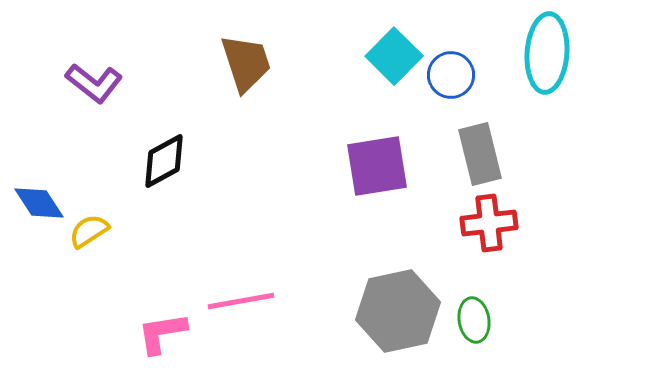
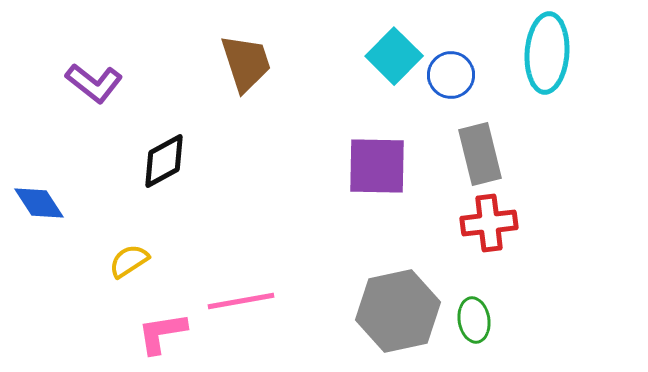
purple square: rotated 10 degrees clockwise
yellow semicircle: moved 40 px right, 30 px down
